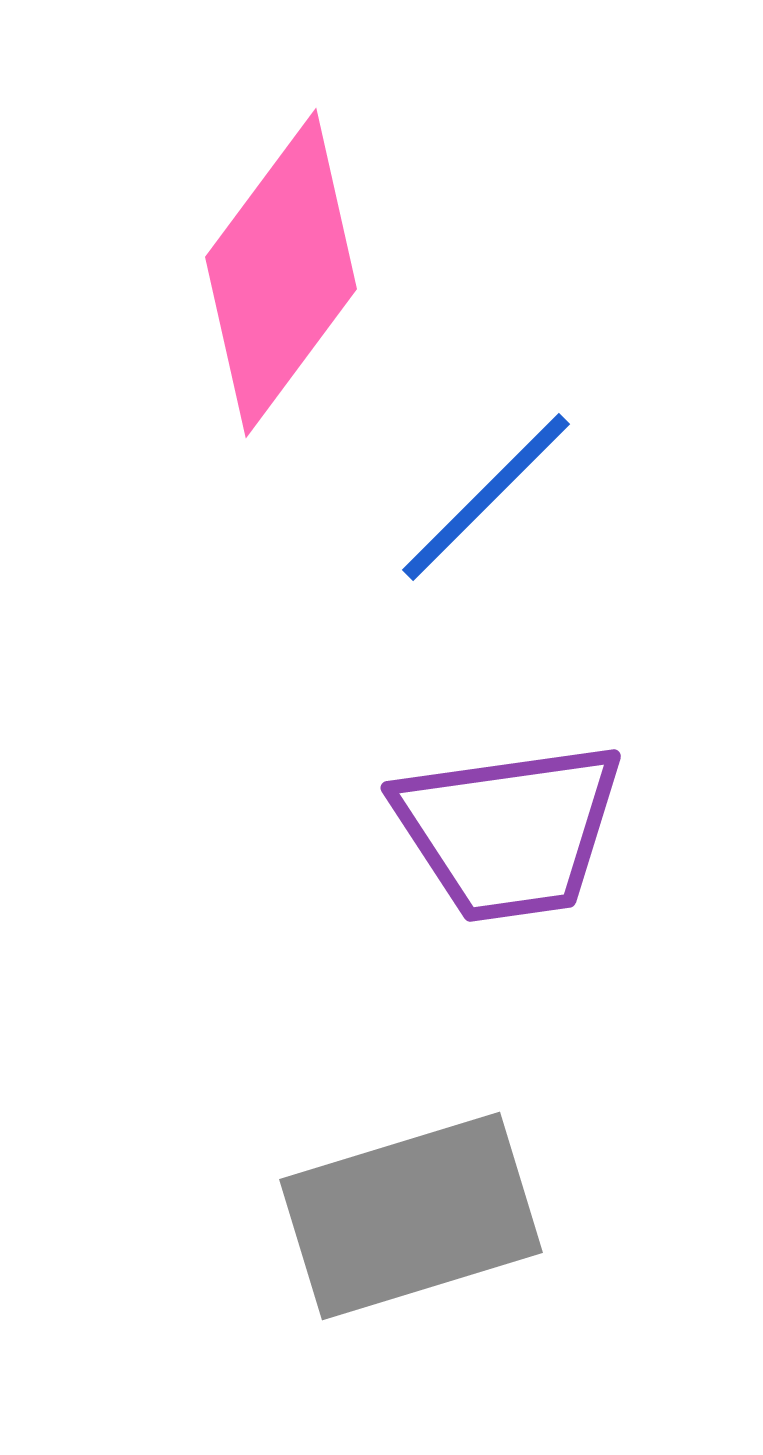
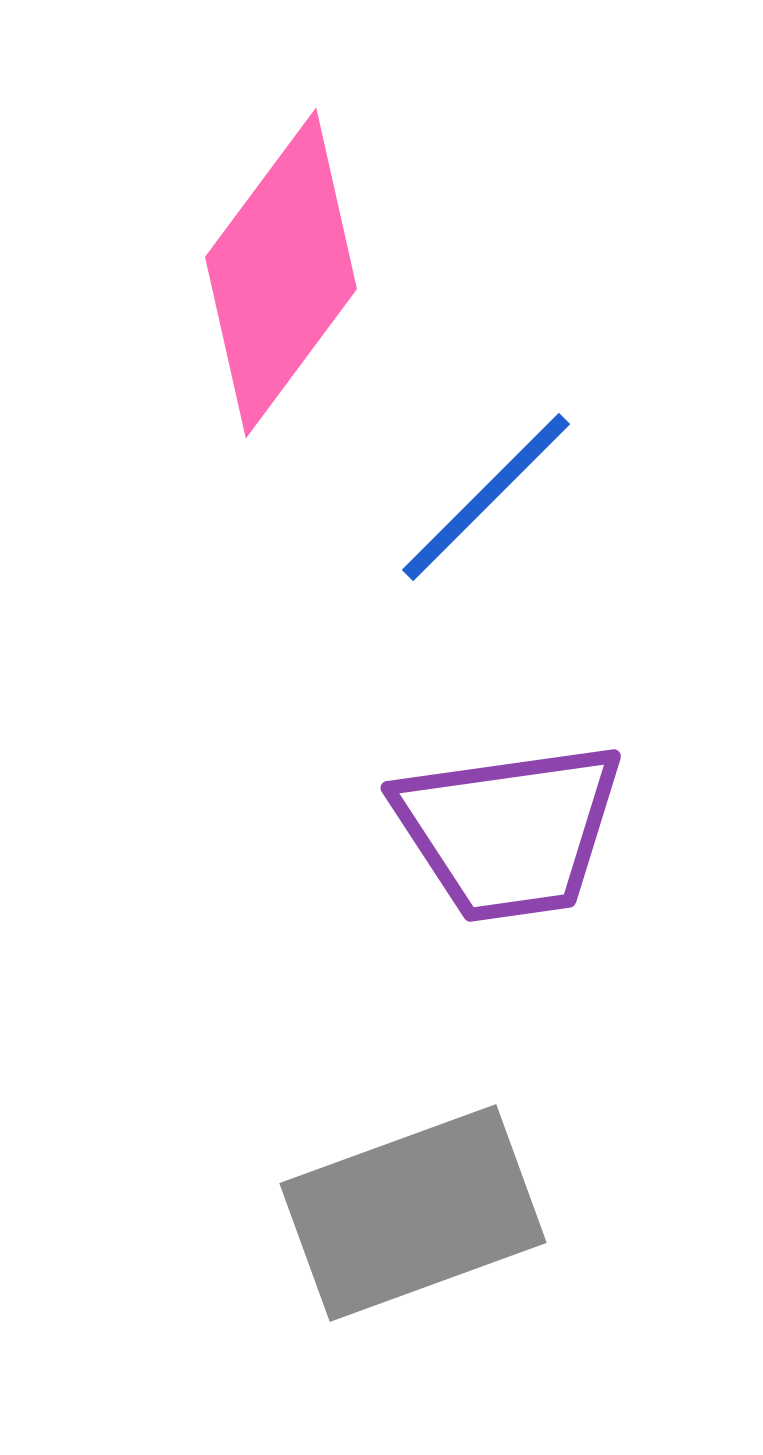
gray rectangle: moved 2 px right, 3 px up; rotated 3 degrees counterclockwise
